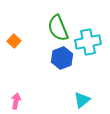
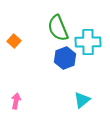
cyan cross: rotated 10 degrees clockwise
blue hexagon: moved 3 px right
